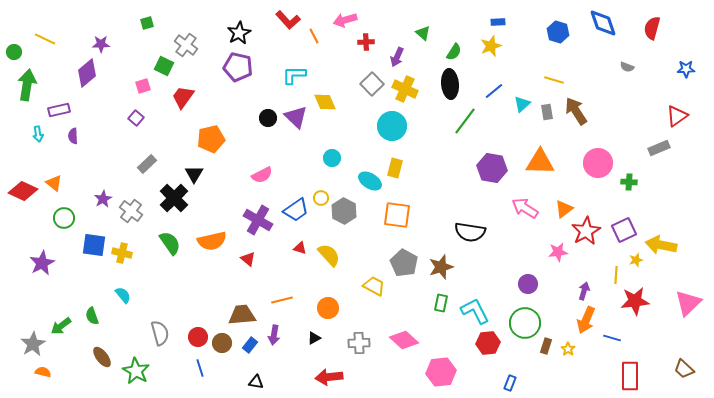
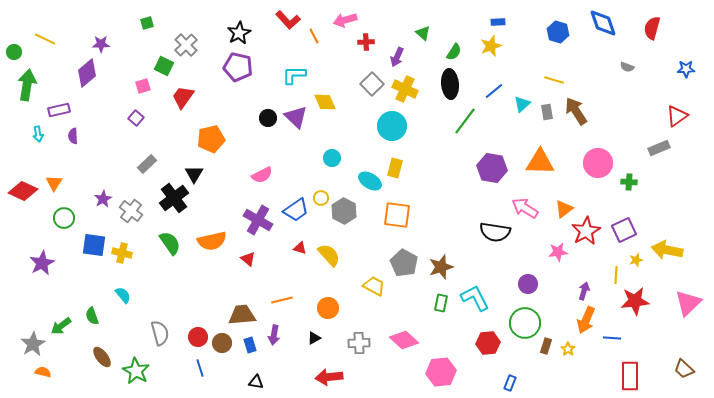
gray cross at (186, 45): rotated 10 degrees clockwise
orange triangle at (54, 183): rotated 24 degrees clockwise
black cross at (174, 198): rotated 8 degrees clockwise
black semicircle at (470, 232): moved 25 px right
yellow arrow at (661, 245): moved 6 px right, 5 px down
cyan L-shape at (475, 311): moved 13 px up
blue line at (612, 338): rotated 12 degrees counterclockwise
blue rectangle at (250, 345): rotated 56 degrees counterclockwise
